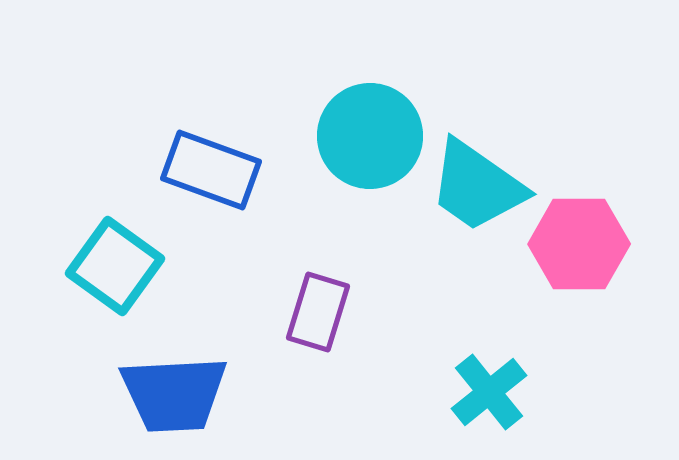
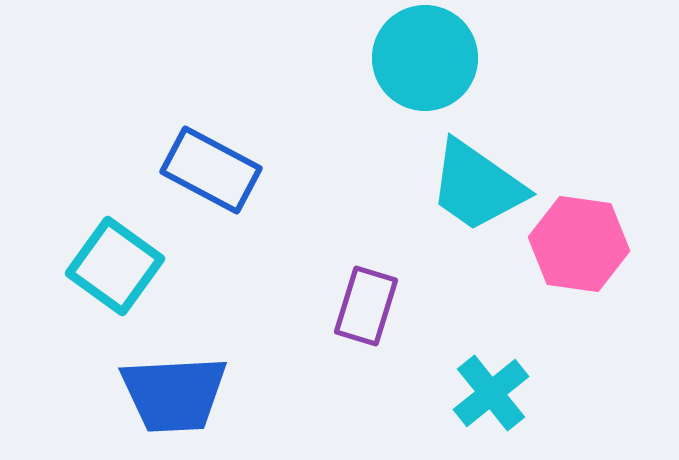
cyan circle: moved 55 px right, 78 px up
blue rectangle: rotated 8 degrees clockwise
pink hexagon: rotated 8 degrees clockwise
purple rectangle: moved 48 px right, 6 px up
cyan cross: moved 2 px right, 1 px down
